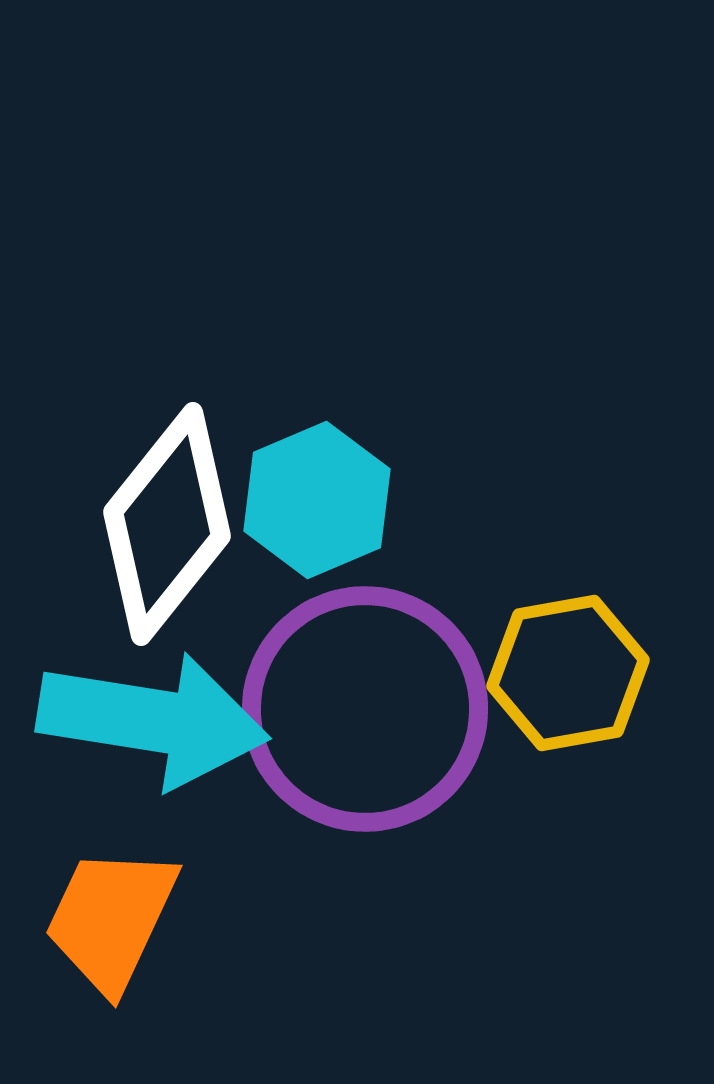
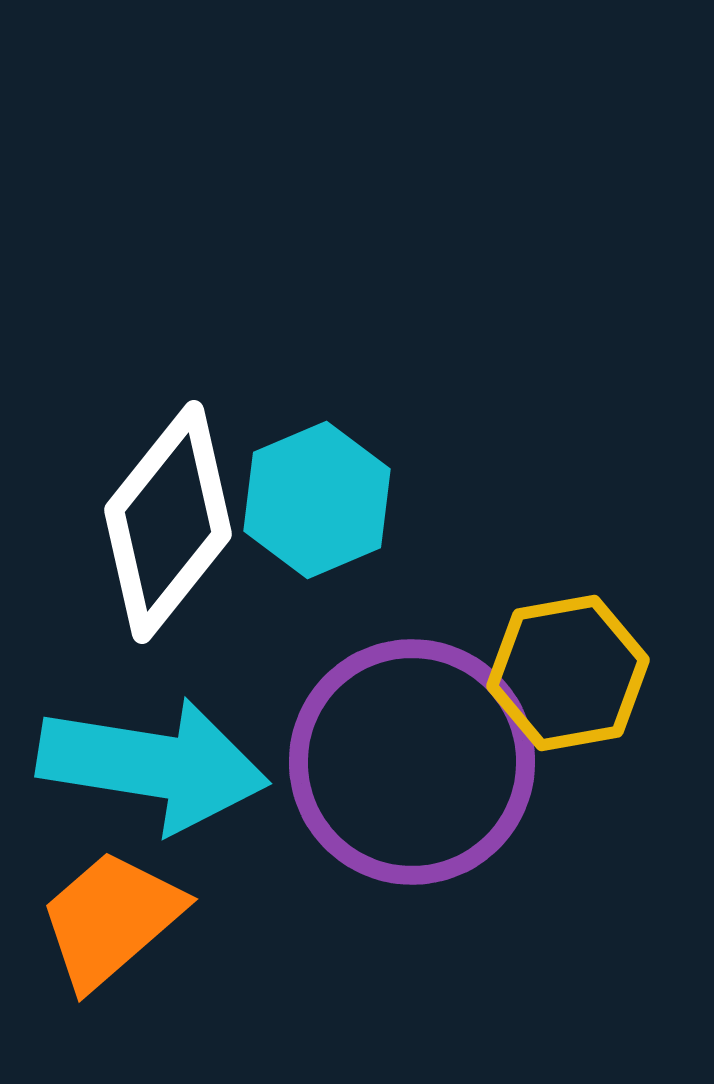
white diamond: moved 1 px right, 2 px up
purple circle: moved 47 px right, 53 px down
cyan arrow: moved 45 px down
orange trapezoid: rotated 24 degrees clockwise
